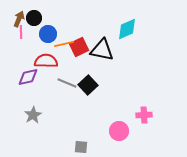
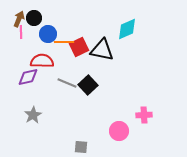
orange line: moved 2 px up; rotated 12 degrees clockwise
red semicircle: moved 4 px left
